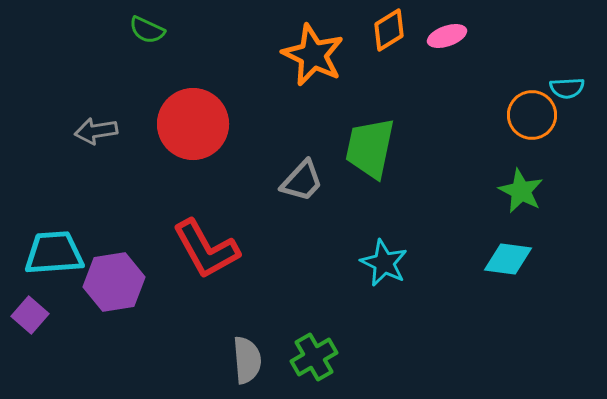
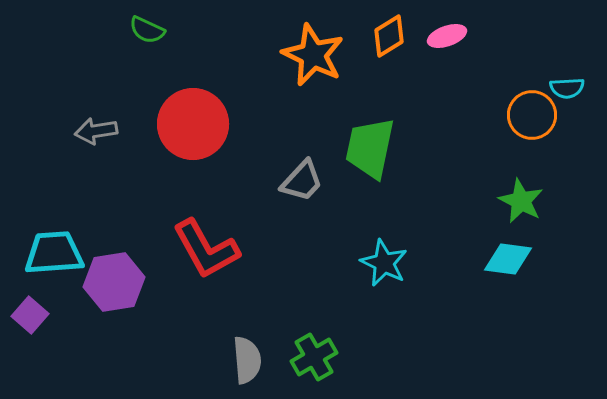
orange diamond: moved 6 px down
green star: moved 10 px down
